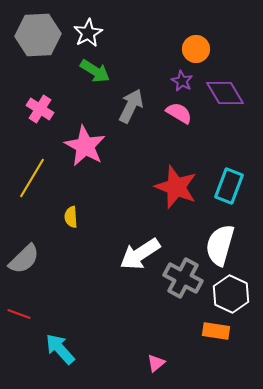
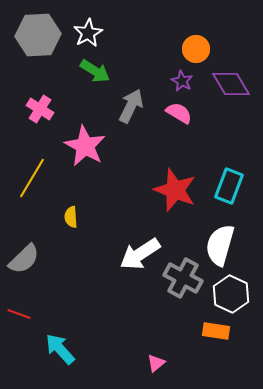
purple diamond: moved 6 px right, 9 px up
red star: moved 1 px left, 3 px down
